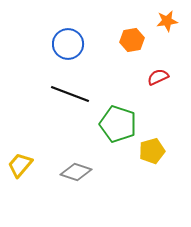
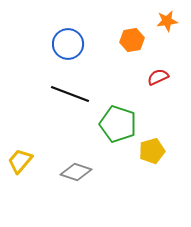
yellow trapezoid: moved 4 px up
